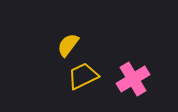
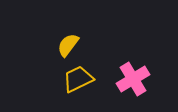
yellow trapezoid: moved 5 px left, 3 px down
